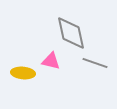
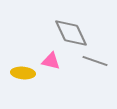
gray diamond: rotated 12 degrees counterclockwise
gray line: moved 2 px up
